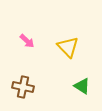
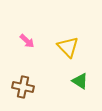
green triangle: moved 2 px left, 5 px up
